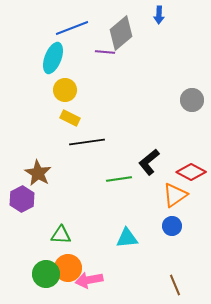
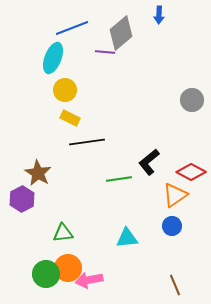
green triangle: moved 2 px right, 2 px up; rotated 10 degrees counterclockwise
